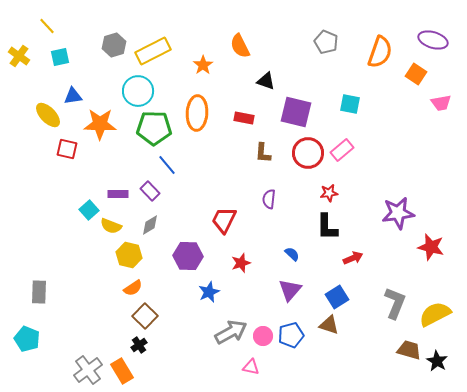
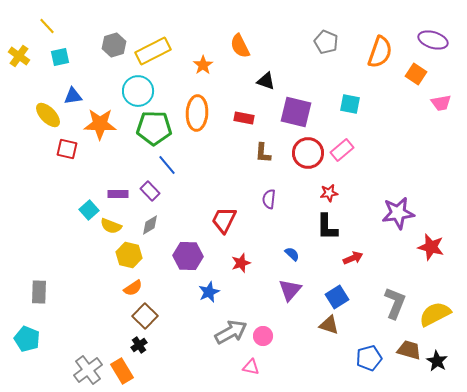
blue pentagon at (291, 335): moved 78 px right, 23 px down
